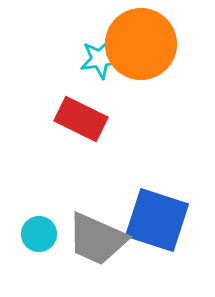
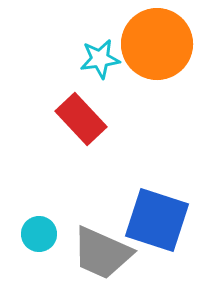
orange circle: moved 16 px right
red rectangle: rotated 21 degrees clockwise
gray trapezoid: moved 5 px right, 14 px down
